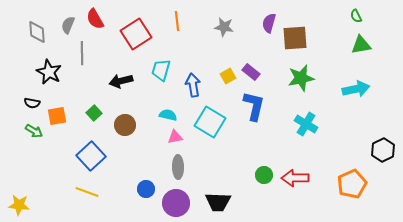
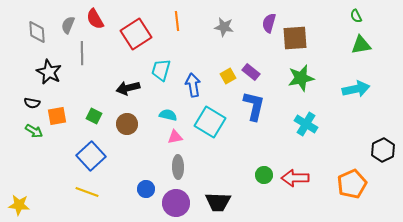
black arrow: moved 7 px right, 7 px down
green square: moved 3 px down; rotated 21 degrees counterclockwise
brown circle: moved 2 px right, 1 px up
